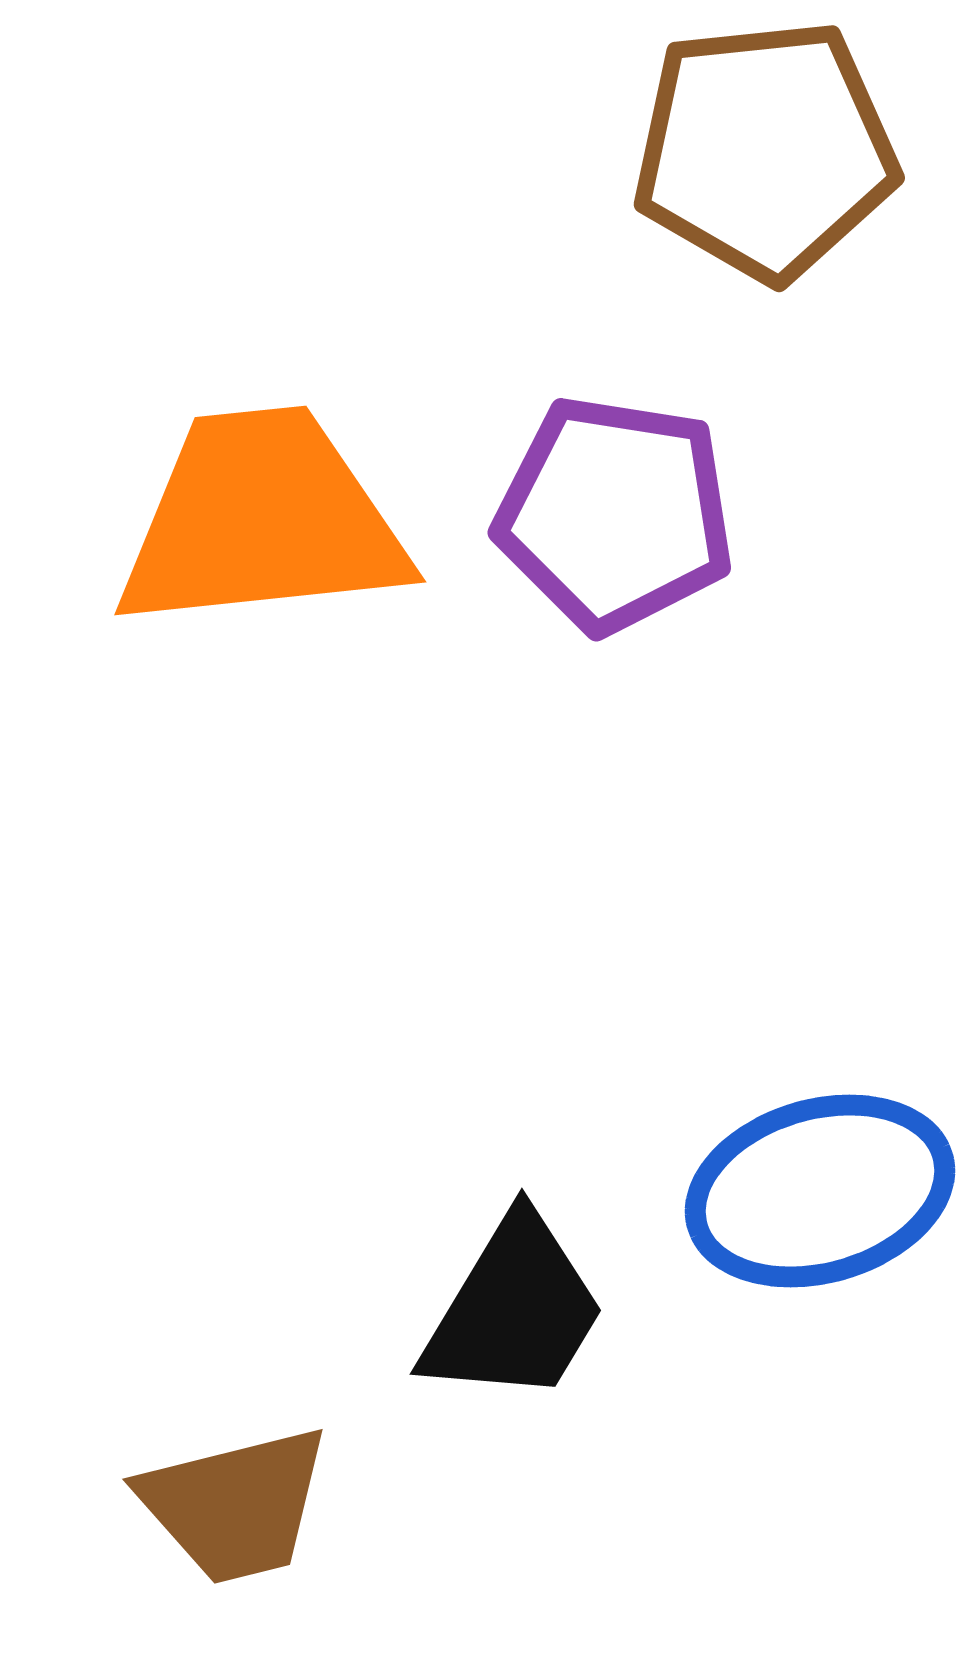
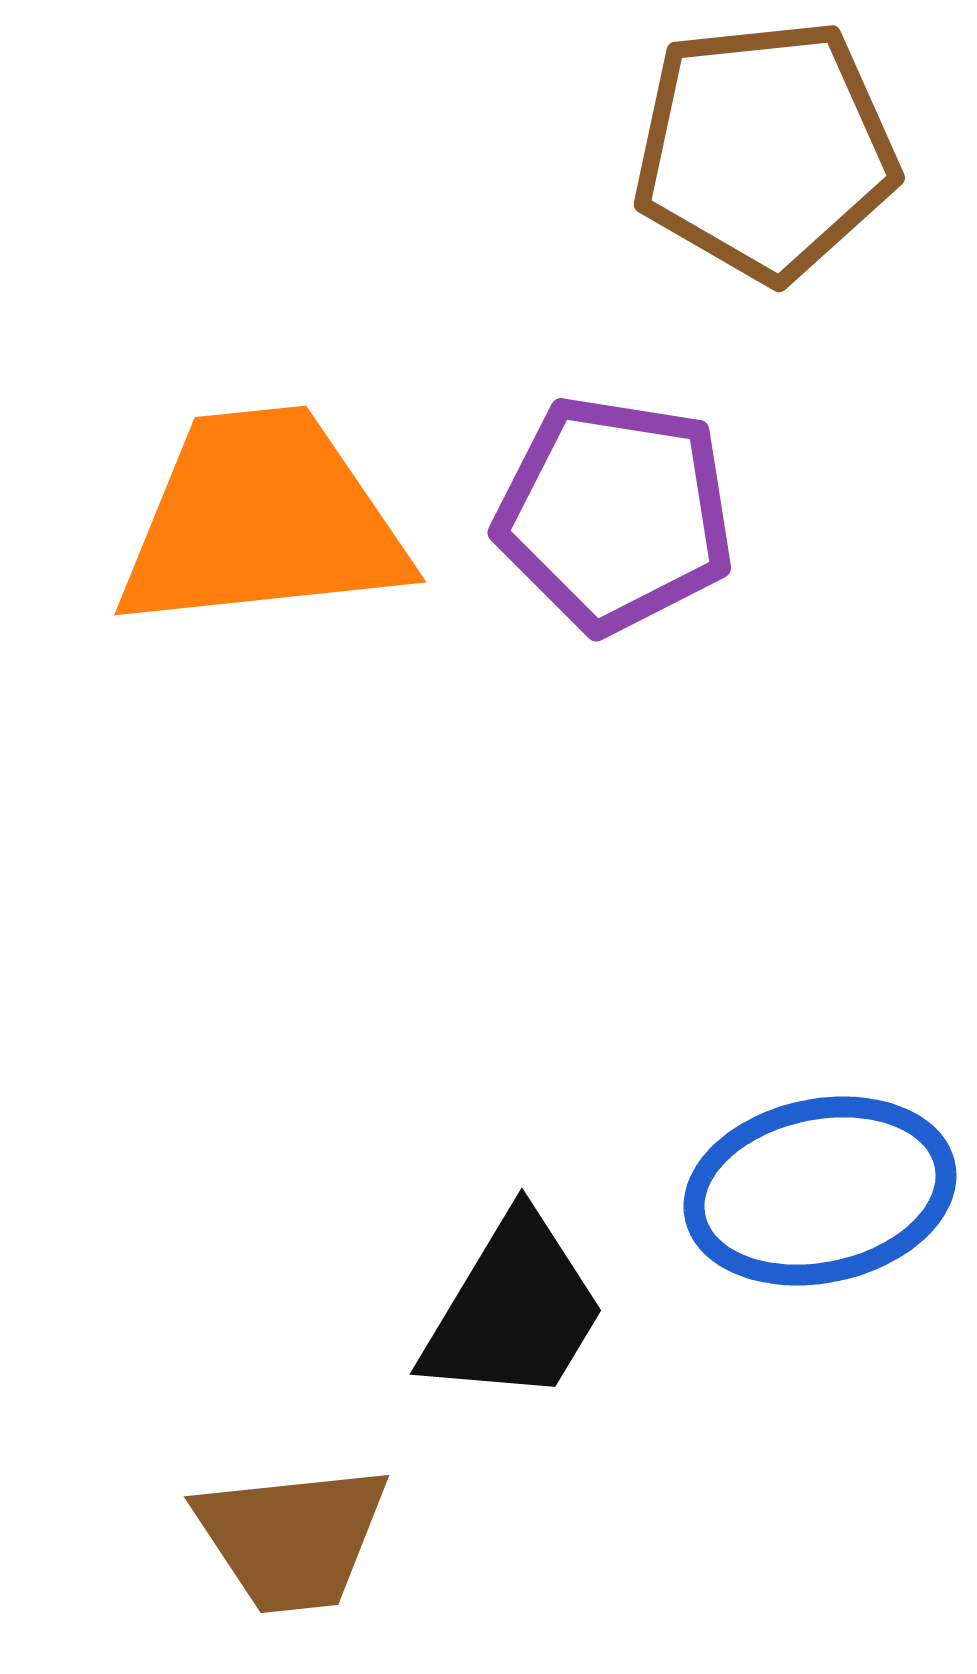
blue ellipse: rotated 4 degrees clockwise
brown trapezoid: moved 57 px right, 33 px down; rotated 8 degrees clockwise
